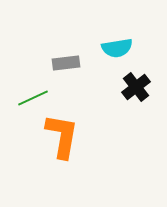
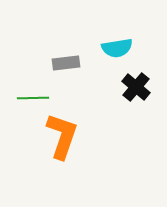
black cross: rotated 12 degrees counterclockwise
green line: rotated 24 degrees clockwise
orange L-shape: rotated 9 degrees clockwise
